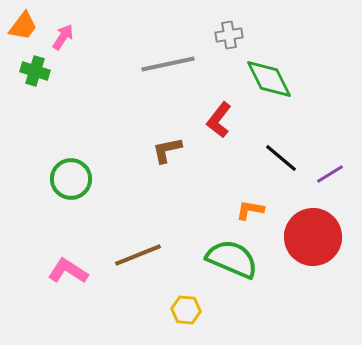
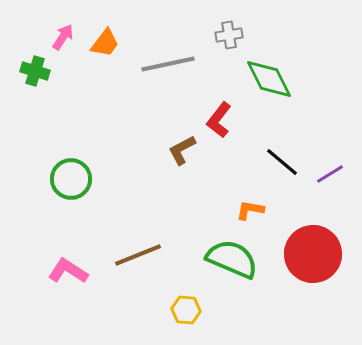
orange trapezoid: moved 82 px right, 17 px down
brown L-shape: moved 15 px right; rotated 16 degrees counterclockwise
black line: moved 1 px right, 4 px down
red circle: moved 17 px down
